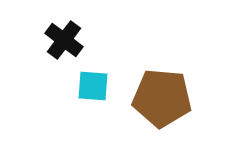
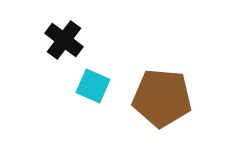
cyan square: rotated 20 degrees clockwise
